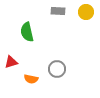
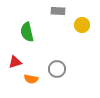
yellow circle: moved 4 px left, 13 px down
red triangle: moved 4 px right
